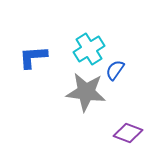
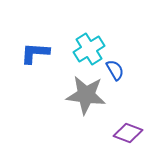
blue L-shape: moved 2 px right, 4 px up; rotated 8 degrees clockwise
blue semicircle: rotated 115 degrees clockwise
gray star: moved 3 px down
